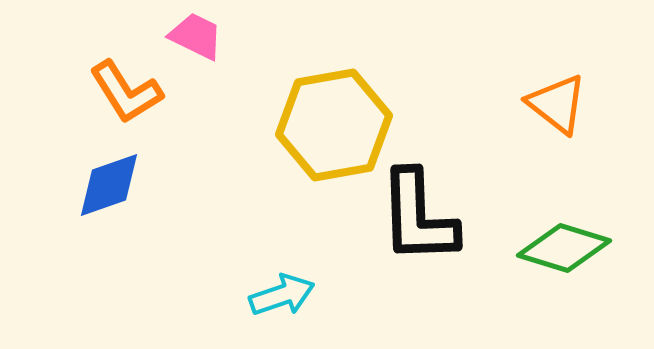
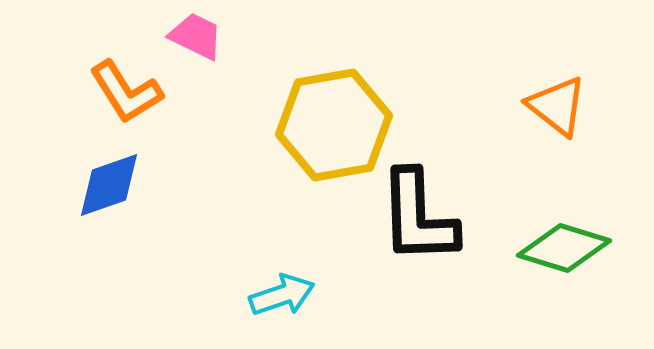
orange triangle: moved 2 px down
